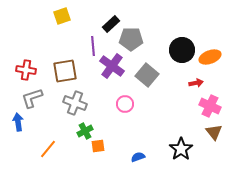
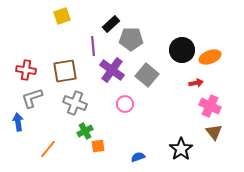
purple cross: moved 4 px down
